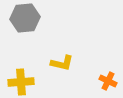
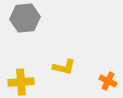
yellow L-shape: moved 2 px right, 4 px down
